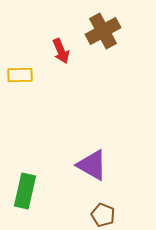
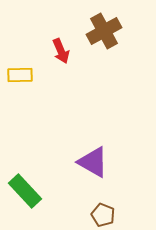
brown cross: moved 1 px right
purple triangle: moved 1 px right, 3 px up
green rectangle: rotated 56 degrees counterclockwise
